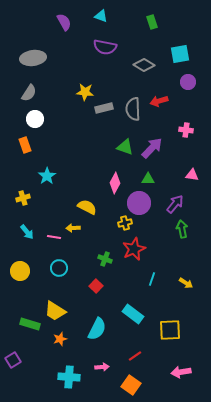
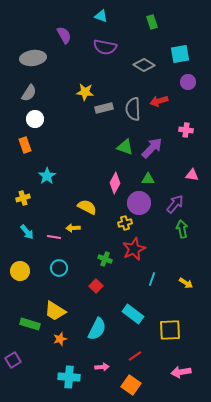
purple semicircle at (64, 22): moved 13 px down
